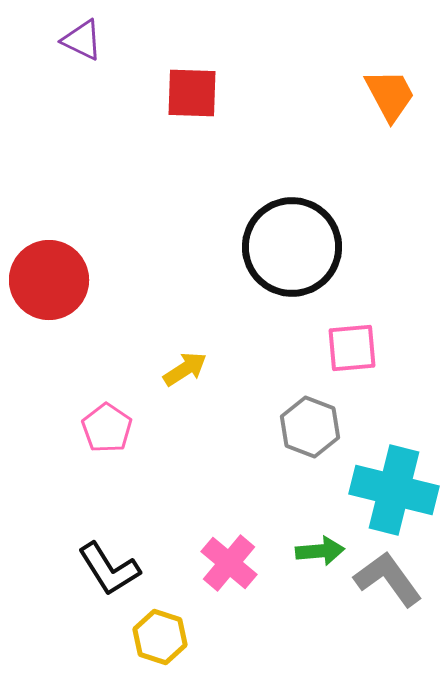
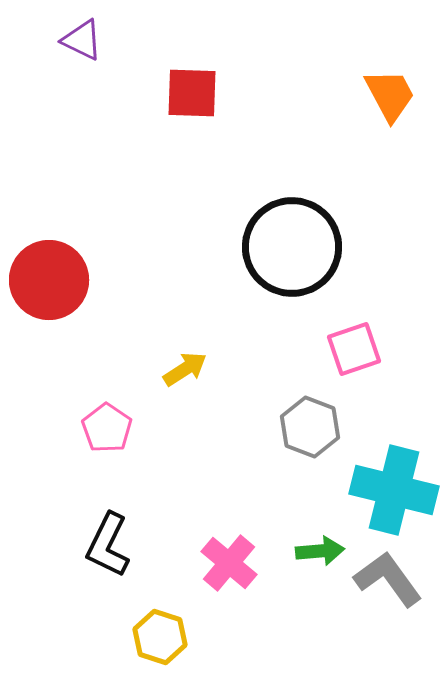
pink square: moved 2 px right, 1 px down; rotated 14 degrees counterclockwise
black L-shape: moved 1 px left, 24 px up; rotated 58 degrees clockwise
